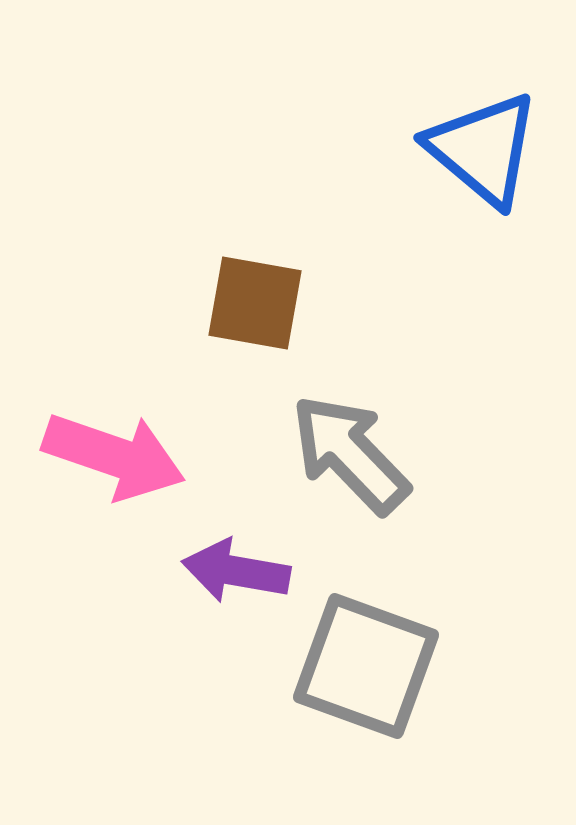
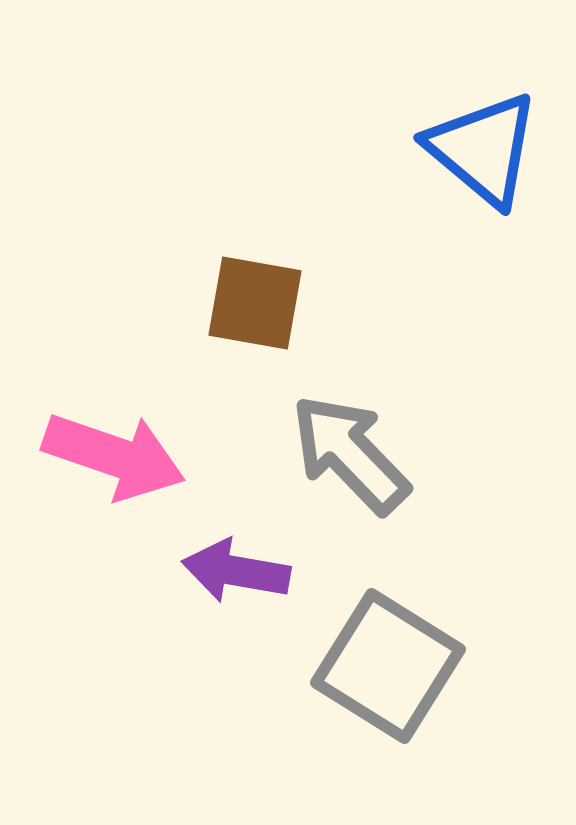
gray square: moved 22 px right; rotated 12 degrees clockwise
